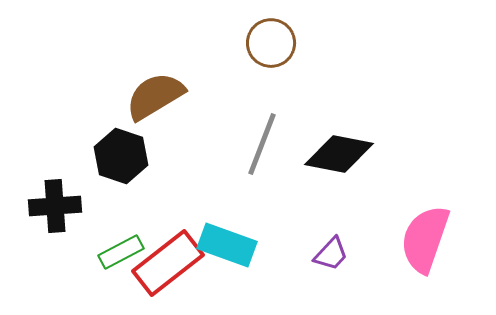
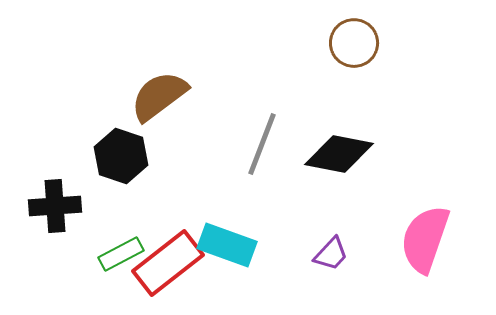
brown circle: moved 83 px right
brown semicircle: moved 4 px right; rotated 6 degrees counterclockwise
green rectangle: moved 2 px down
